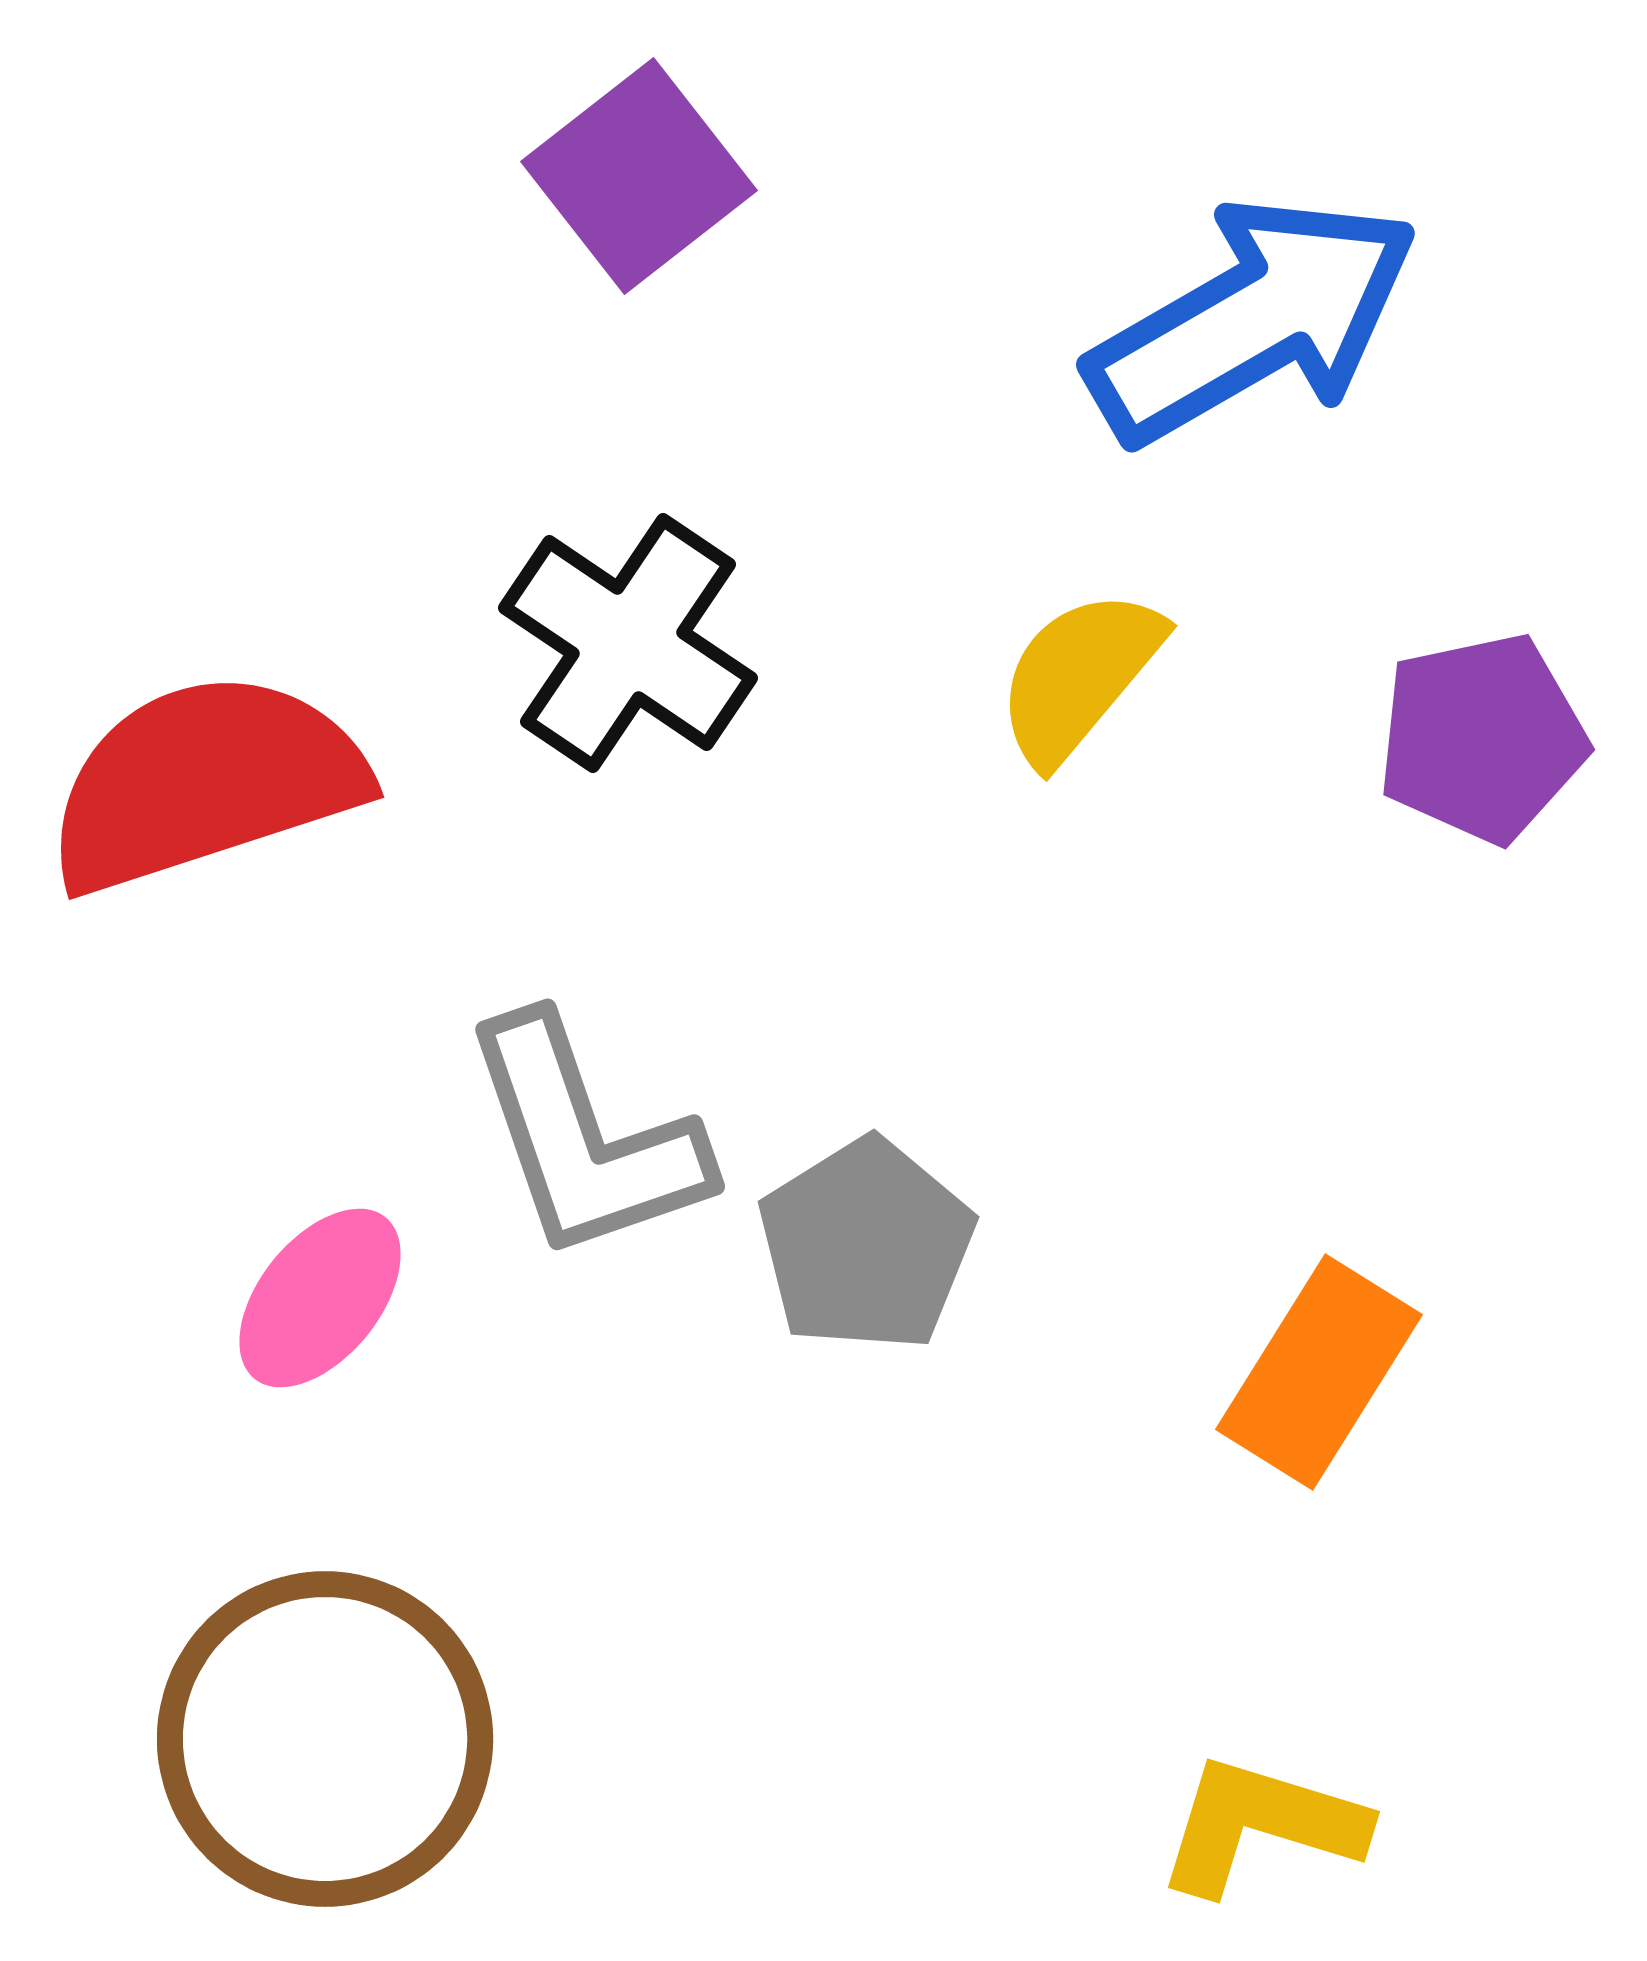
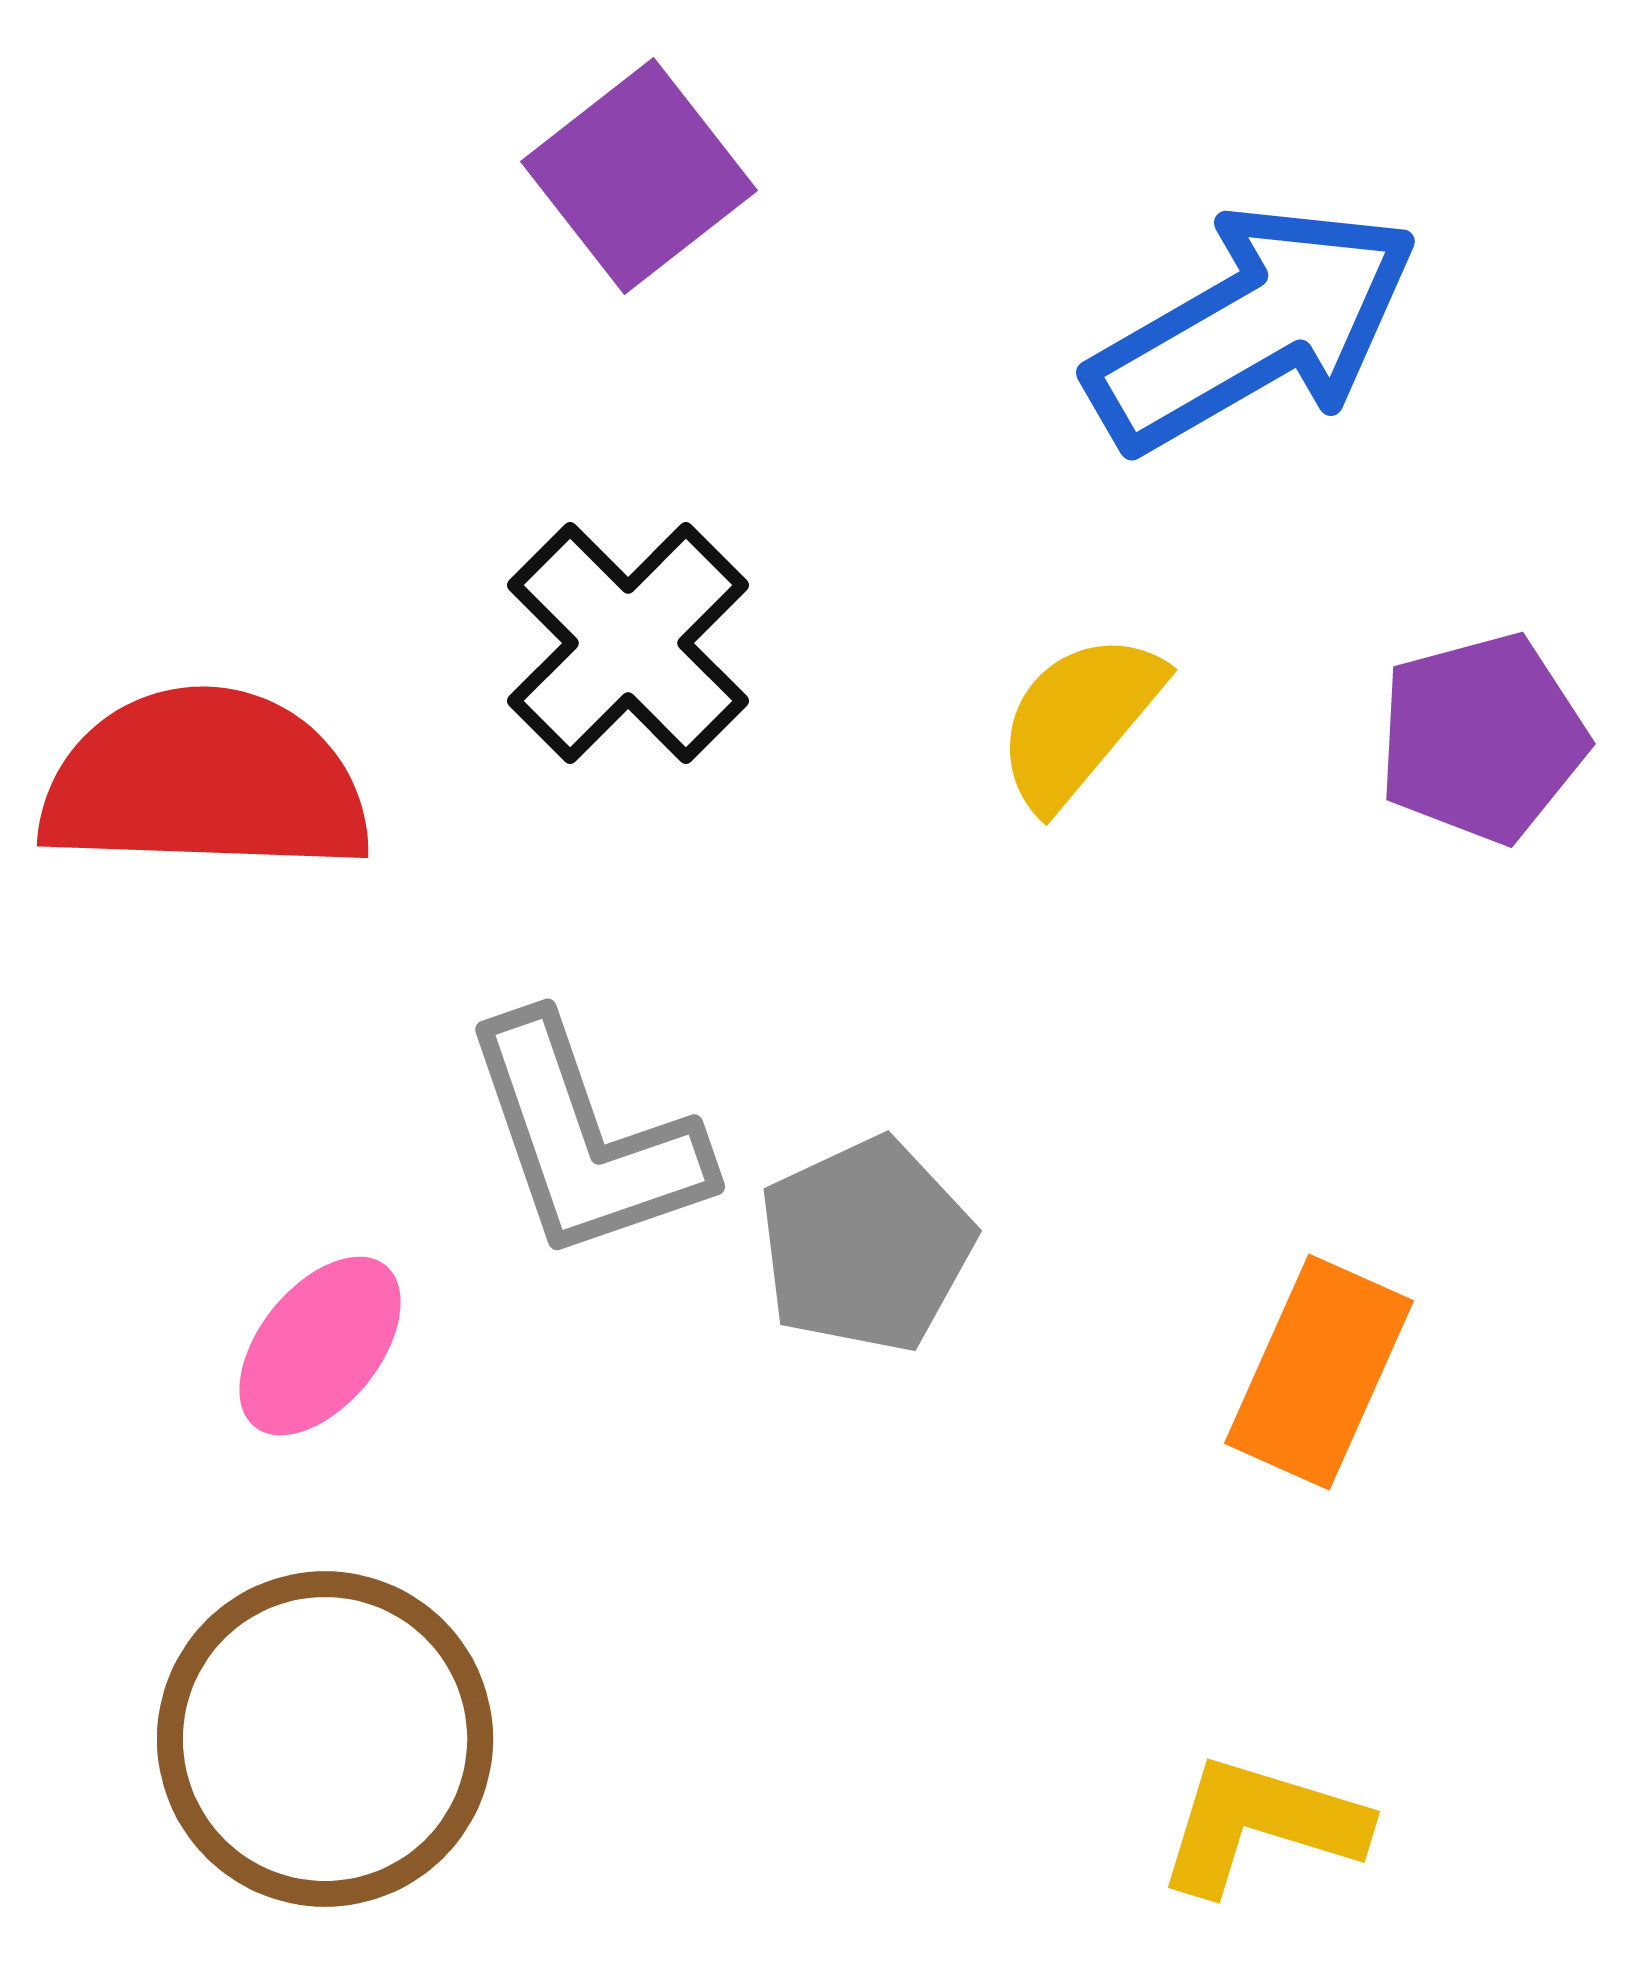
blue arrow: moved 8 px down
black cross: rotated 11 degrees clockwise
yellow semicircle: moved 44 px down
purple pentagon: rotated 3 degrees counterclockwise
red semicircle: rotated 20 degrees clockwise
gray pentagon: rotated 7 degrees clockwise
pink ellipse: moved 48 px down
orange rectangle: rotated 8 degrees counterclockwise
